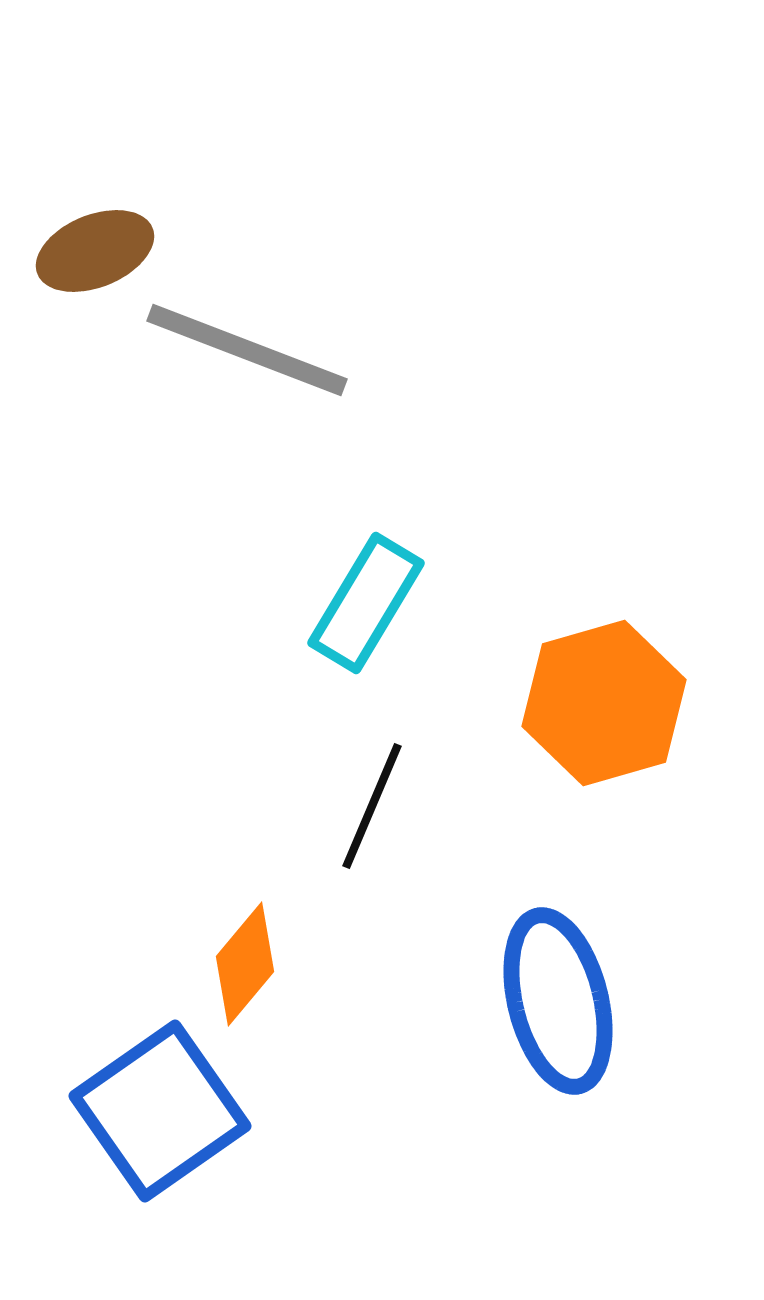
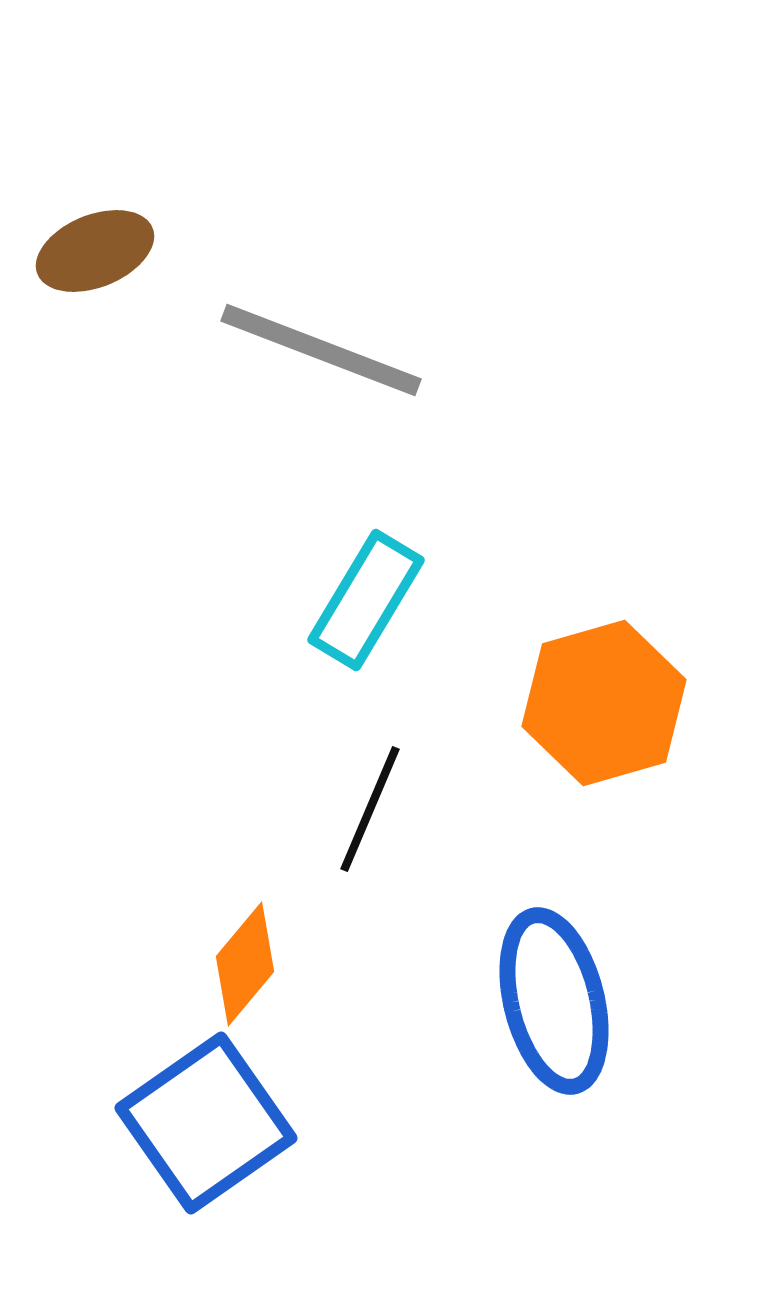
gray line: moved 74 px right
cyan rectangle: moved 3 px up
black line: moved 2 px left, 3 px down
blue ellipse: moved 4 px left
blue square: moved 46 px right, 12 px down
